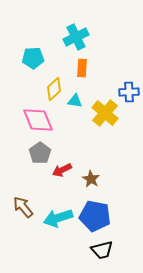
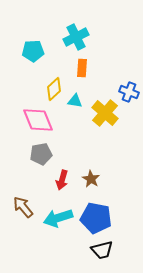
cyan pentagon: moved 7 px up
blue cross: rotated 24 degrees clockwise
gray pentagon: moved 1 px right, 1 px down; rotated 25 degrees clockwise
red arrow: moved 10 px down; rotated 48 degrees counterclockwise
blue pentagon: moved 1 px right, 2 px down
